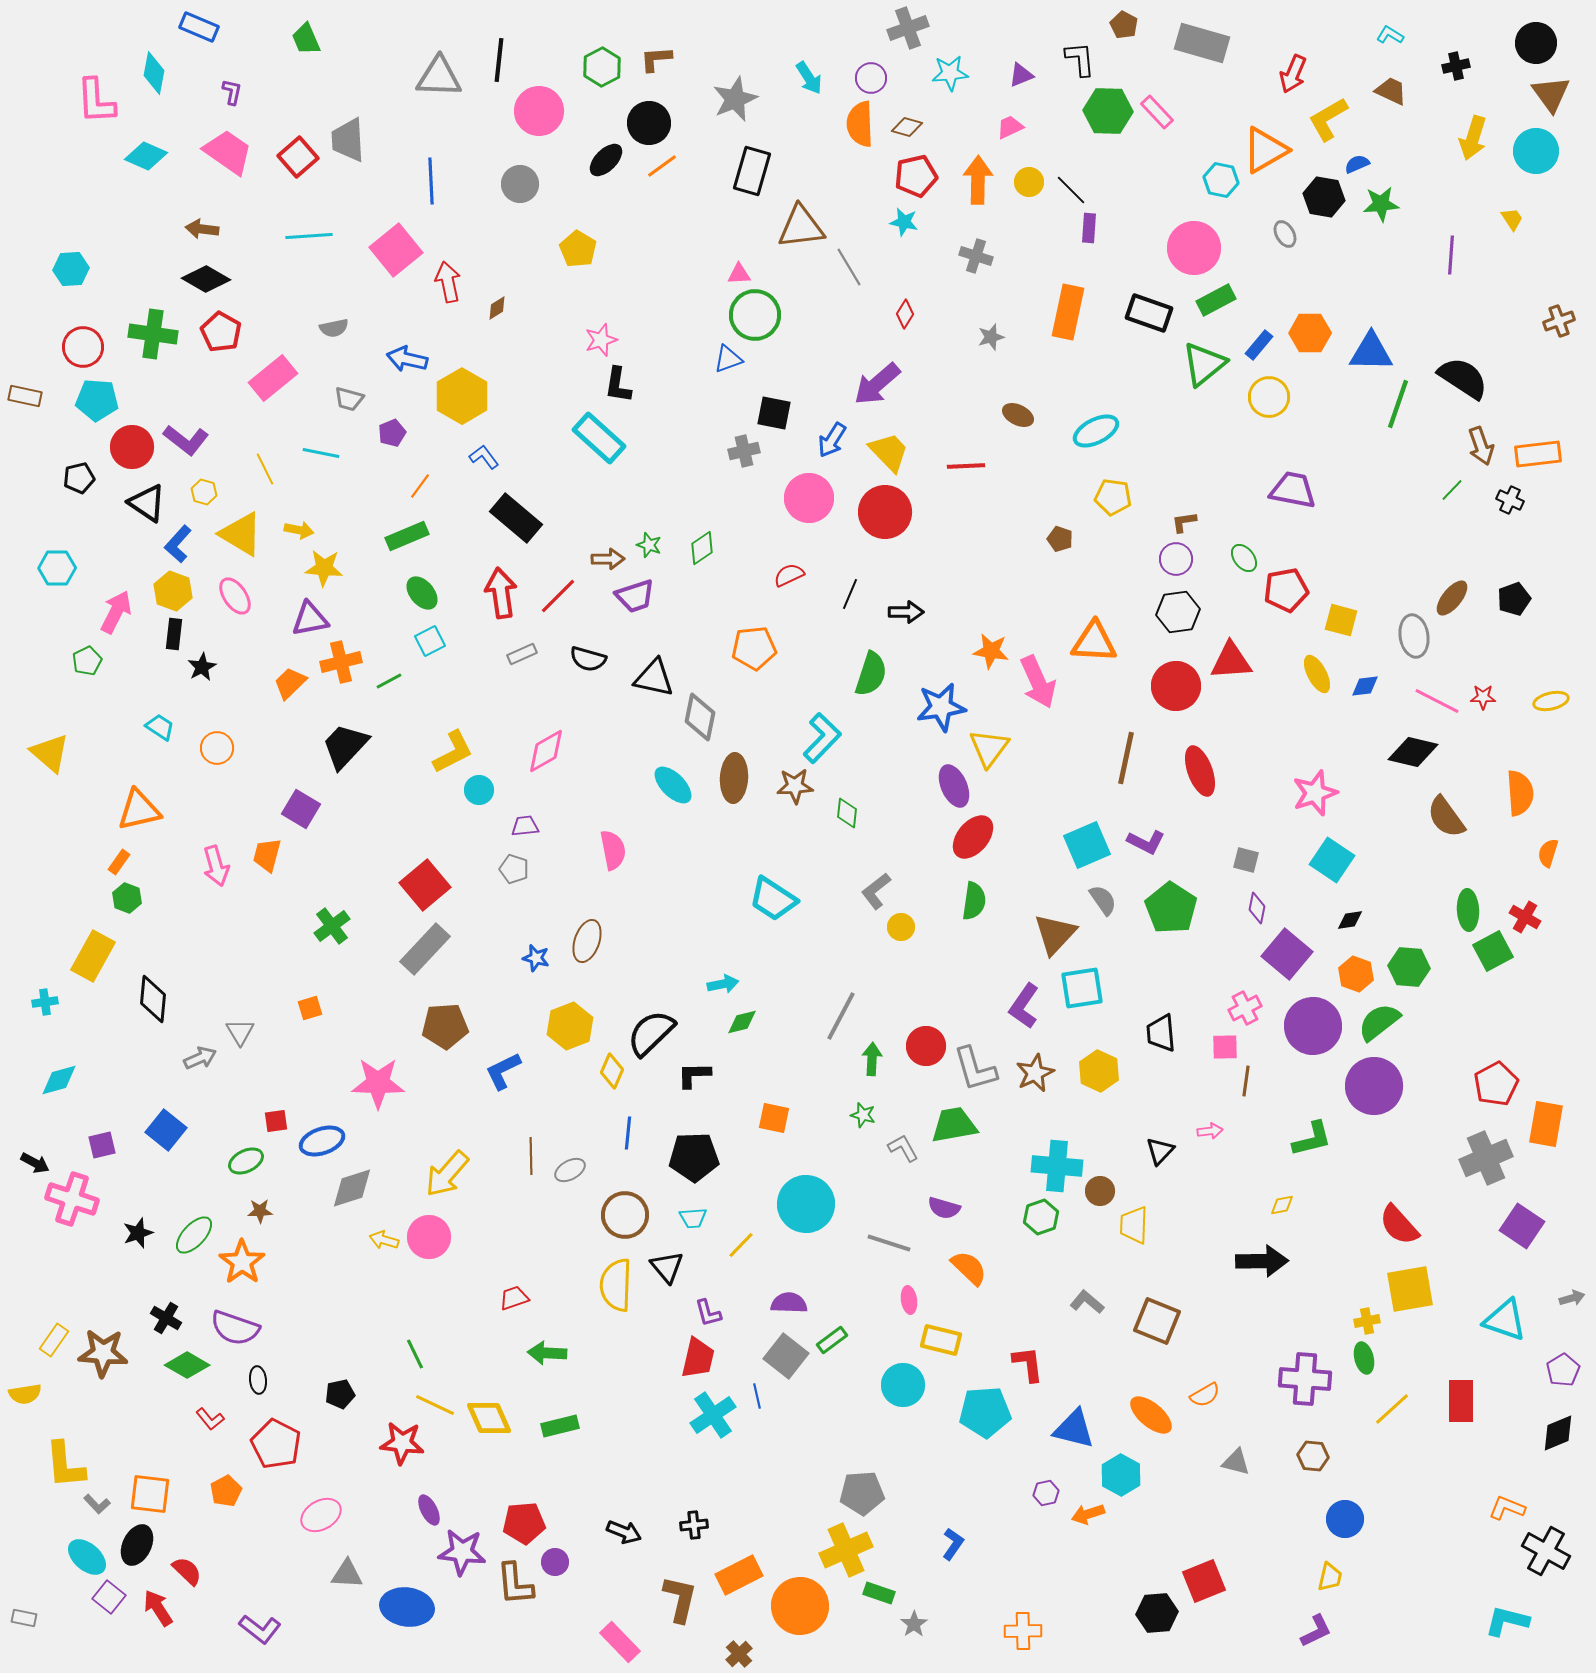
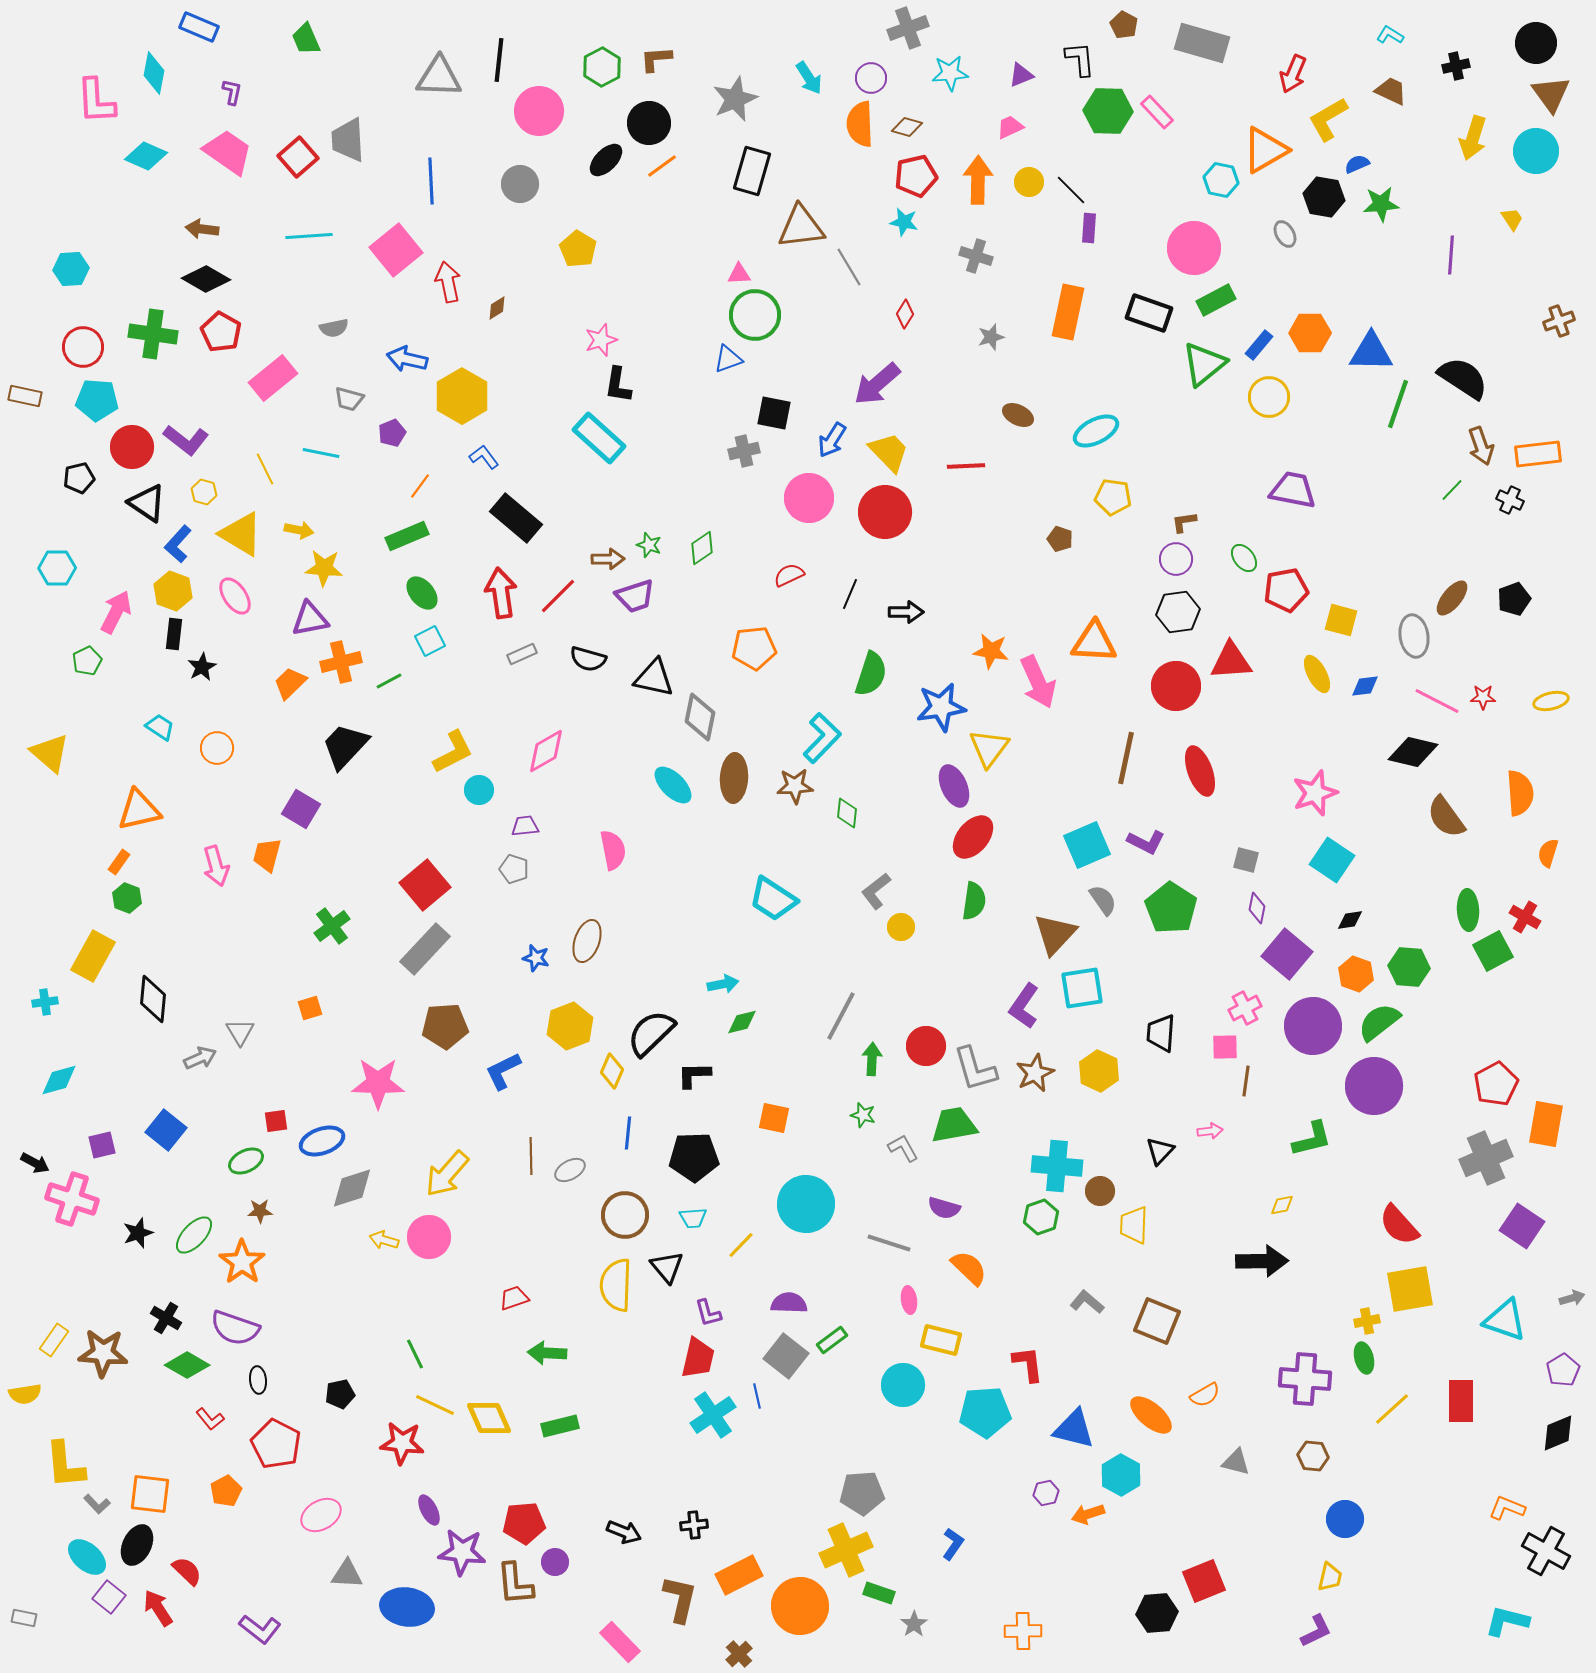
black trapezoid at (1161, 1033): rotated 9 degrees clockwise
